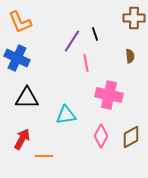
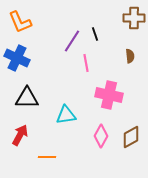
red arrow: moved 2 px left, 4 px up
orange line: moved 3 px right, 1 px down
